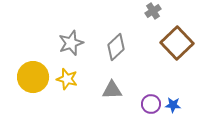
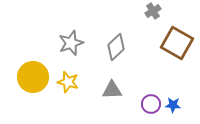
brown square: rotated 16 degrees counterclockwise
yellow star: moved 1 px right, 3 px down
